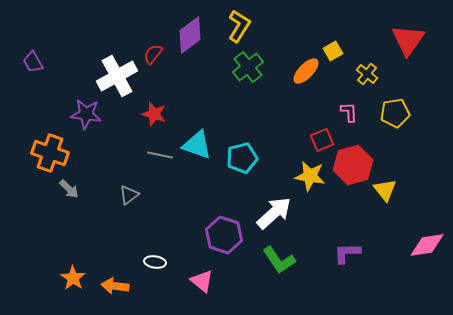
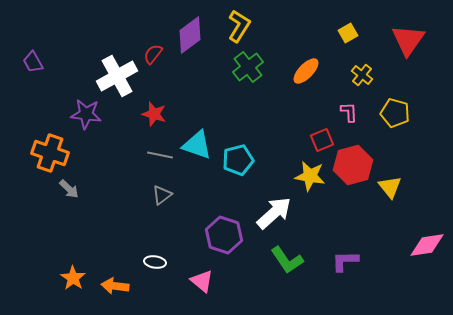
yellow square: moved 15 px right, 18 px up
yellow cross: moved 5 px left, 1 px down
yellow pentagon: rotated 24 degrees clockwise
cyan pentagon: moved 4 px left, 2 px down
yellow triangle: moved 5 px right, 3 px up
gray triangle: moved 33 px right
purple L-shape: moved 2 px left, 8 px down
green L-shape: moved 8 px right
